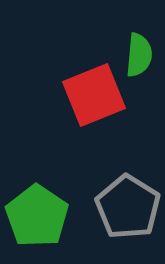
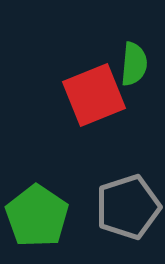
green semicircle: moved 5 px left, 9 px down
gray pentagon: rotated 22 degrees clockwise
